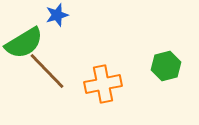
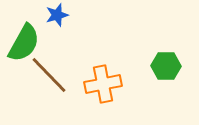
green semicircle: rotated 30 degrees counterclockwise
green hexagon: rotated 16 degrees clockwise
brown line: moved 2 px right, 4 px down
